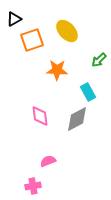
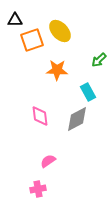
black triangle: moved 1 px right, 1 px down; rotated 28 degrees clockwise
yellow ellipse: moved 7 px left
pink semicircle: rotated 14 degrees counterclockwise
pink cross: moved 5 px right, 3 px down
